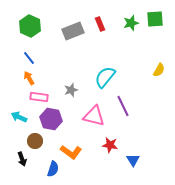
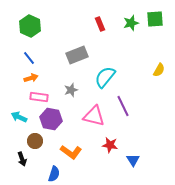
gray rectangle: moved 4 px right, 24 px down
orange arrow: moved 2 px right; rotated 104 degrees clockwise
blue semicircle: moved 1 px right, 5 px down
